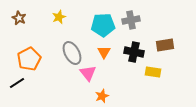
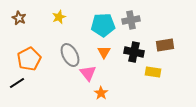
gray ellipse: moved 2 px left, 2 px down
orange star: moved 1 px left, 3 px up; rotated 16 degrees counterclockwise
